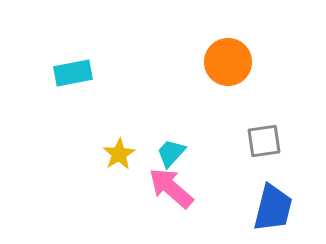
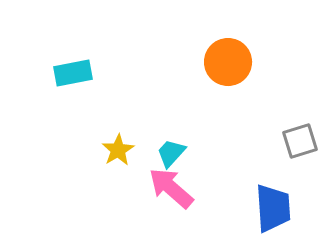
gray square: moved 36 px right; rotated 9 degrees counterclockwise
yellow star: moved 1 px left, 4 px up
blue trapezoid: rotated 18 degrees counterclockwise
